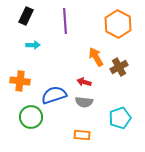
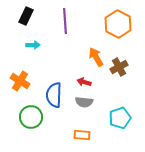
orange cross: rotated 24 degrees clockwise
blue semicircle: rotated 70 degrees counterclockwise
